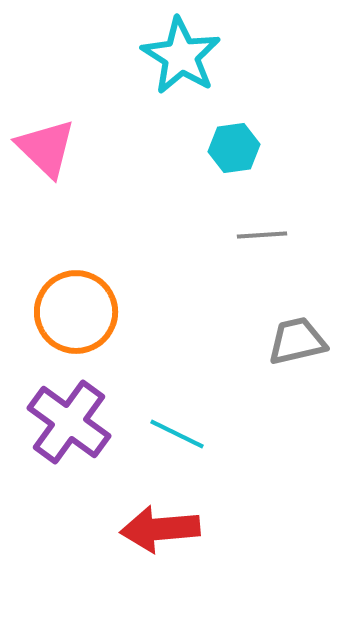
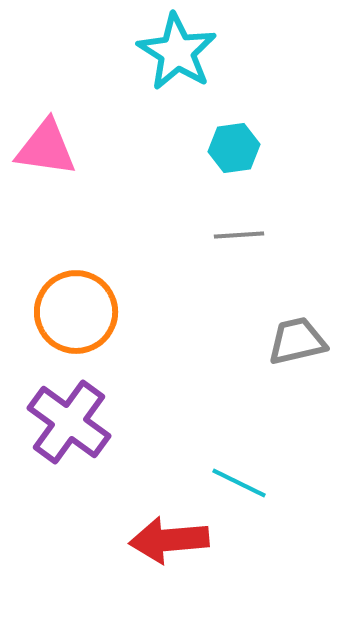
cyan star: moved 4 px left, 4 px up
pink triangle: rotated 36 degrees counterclockwise
gray line: moved 23 px left
cyan line: moved 62 px right, 49 px down
red arrow: moved 9 px right, 11 px down
